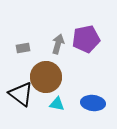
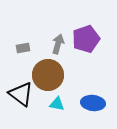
purple pentagon: rotated 8 degrees counterclockwise
brown circle: moved 2 px right, 2 px up
